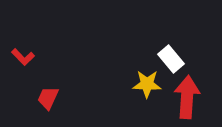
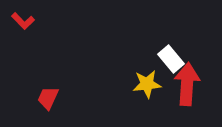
red L-shape: moved 36 px up
yellow star: rotated 8 degrees counterclockwise
red arrow: moved 13 px up
